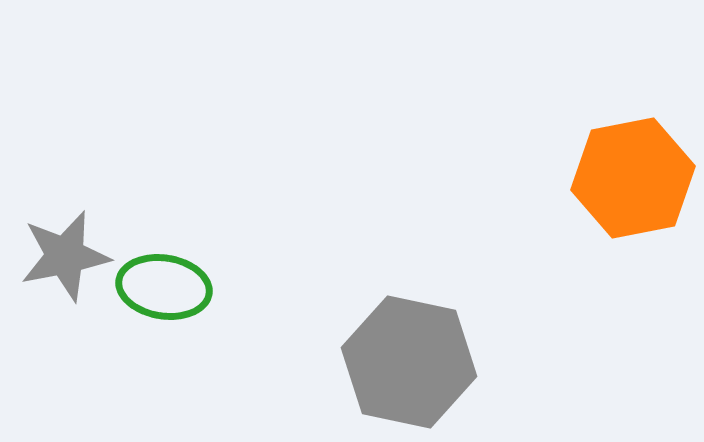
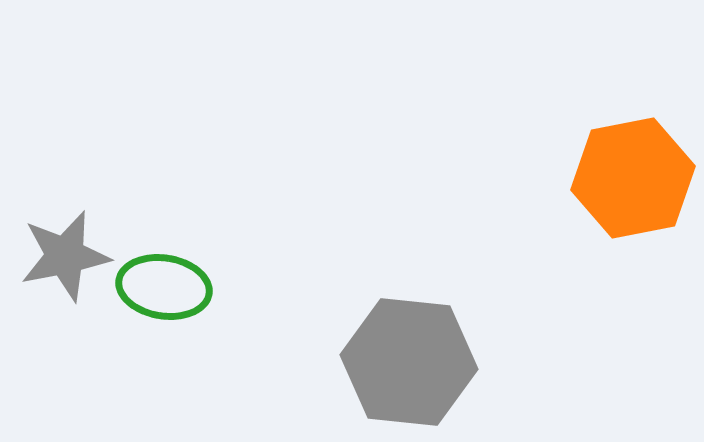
gray hexagon: rotated 6 degrees counterclockwise
